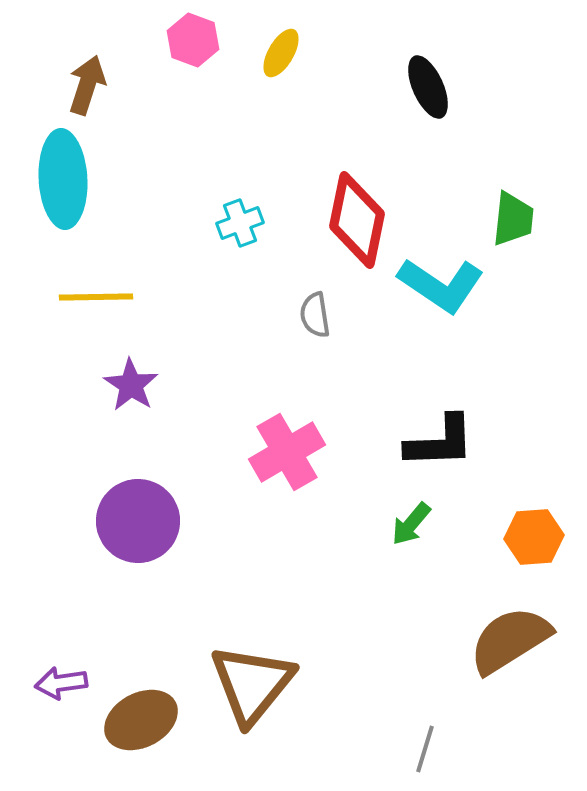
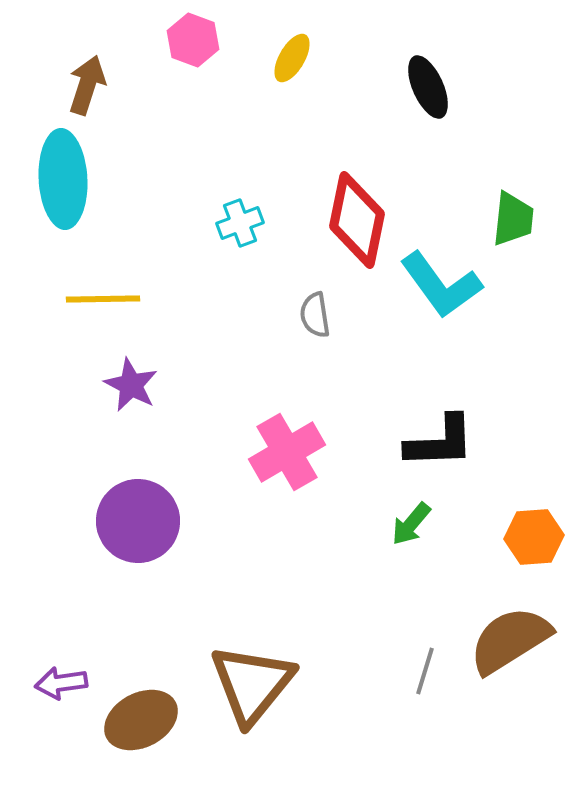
yellow ellipse: moved 11 px right, 5 px down
cyan L-shape: rotated 20 degrees clockwise
yellow line: moved 7 px right, 2 px down
purple star: rotated 6 degrees counterclockwise
gray line: moved 78 px up
